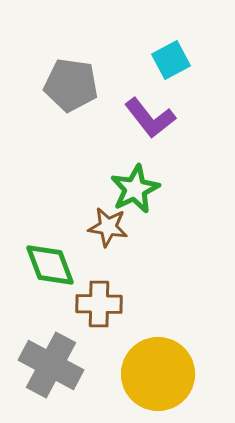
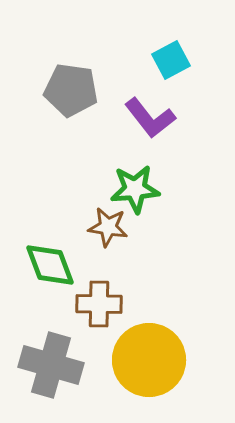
gray pentagon: moved 5 px down
green star: rotated 21 degrees clockwise
gray cross: rotated 12 degrees counterclockwise
yellow circle: moved 9 px left, 14 px up
